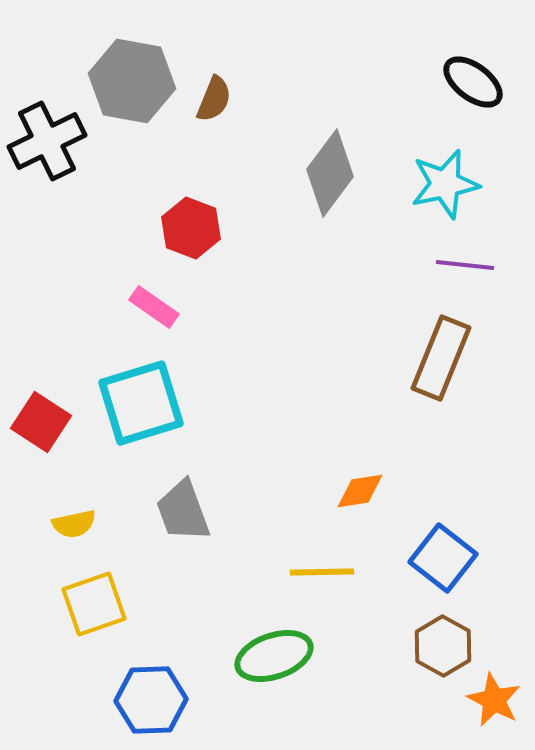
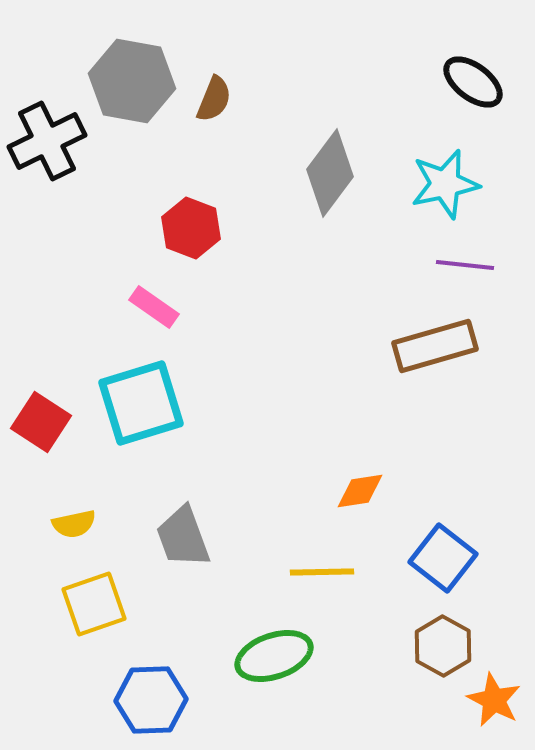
brown rectangle: moved 6 px left, 12 px up; rotated 52 degrees clockwise
gray trapezoid: moved 26 px down
